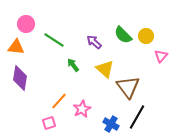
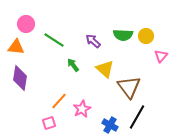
green semicircle: rotated 42 degrees counterclockwise
purple arrow: moved 1 px left, 1 px up
brown triangle: moved 1 px right
blue cross: moved 1 px left, 1 px down
